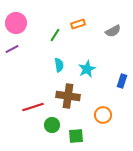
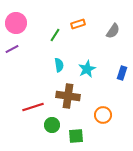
gray semicircle: rotated 28 degrees counterclockwise
blue rectangle: moved 8 px up
